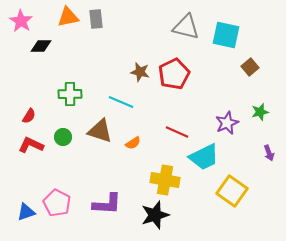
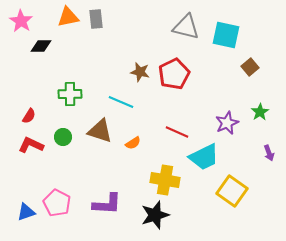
green star: rotated 18 degrees counterclockwise
